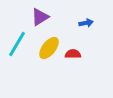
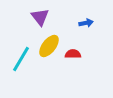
purple triangle: rotated 36 degrees counterclockwise
cyan line: moved 4 px right, 15 px down
yellow ellipse: moved 2 px up
